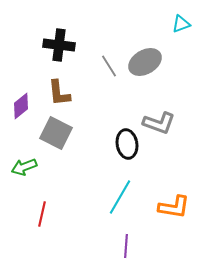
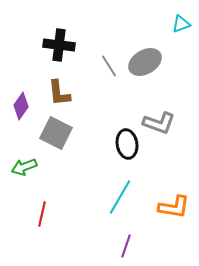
purple diamond: rotated 16 degrees counterclockwise
purple line: rotated 15 degrees clockwise
